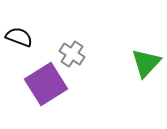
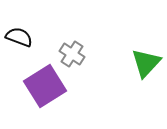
purple square: moved 1 px left, 2 px down
